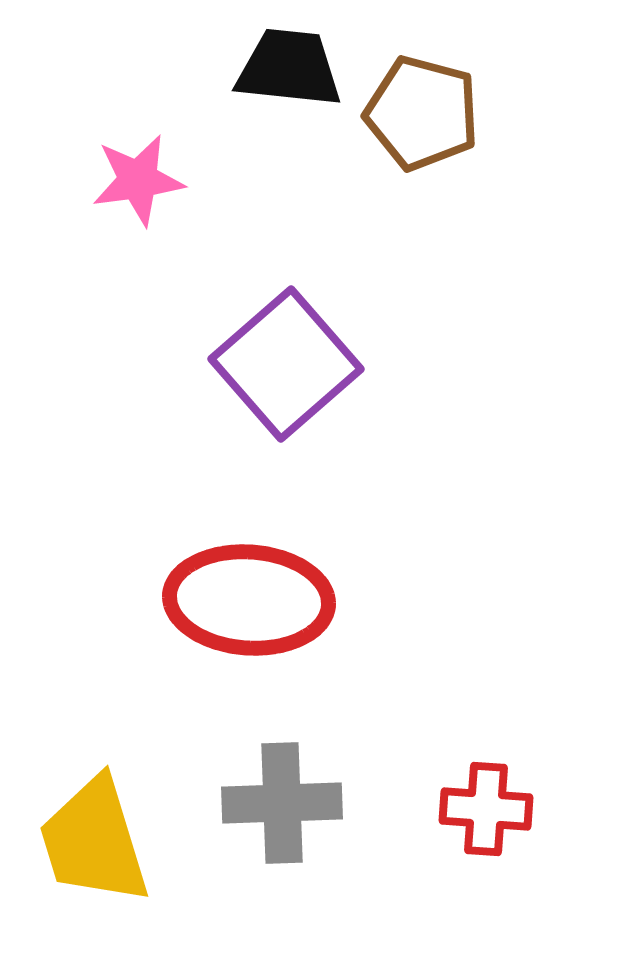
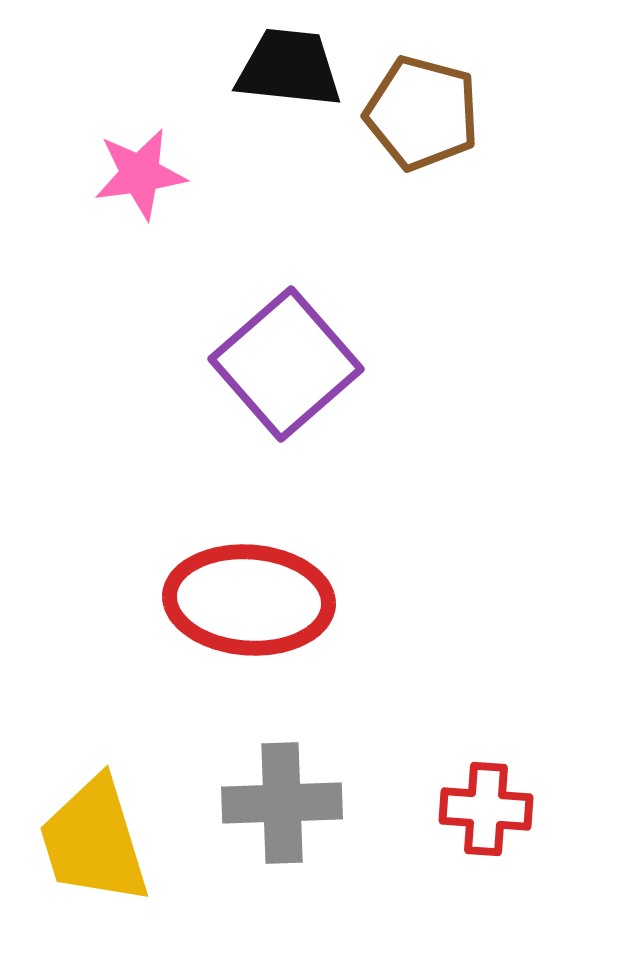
pink star: moved 2 px right, 6 px up
